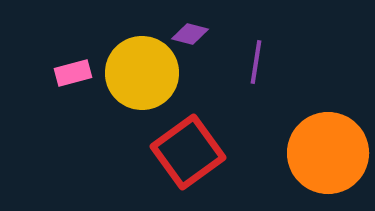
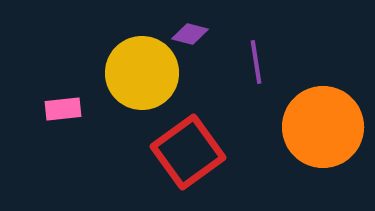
purple line: rotated 18 degrees counterclockwise
pink rectangle: moved 10 px left, 36 px down; rotated 9 degrees clockwise
orange circle: moved 5 px left, 26 px up
